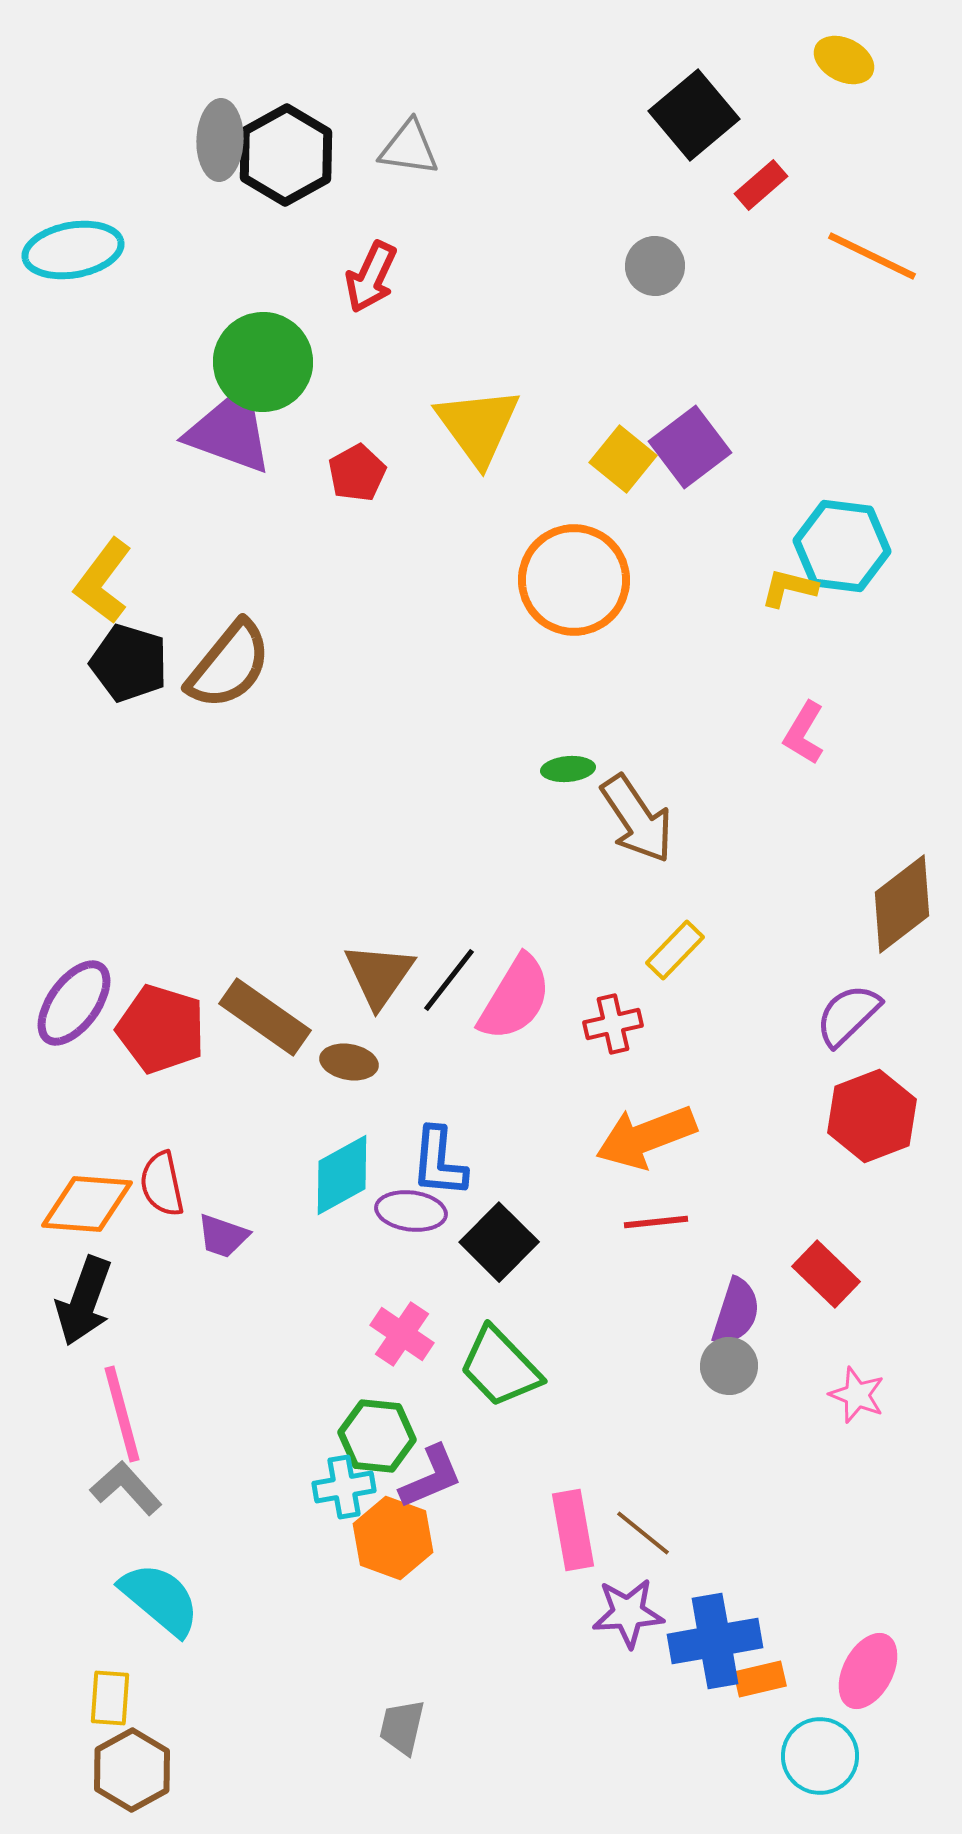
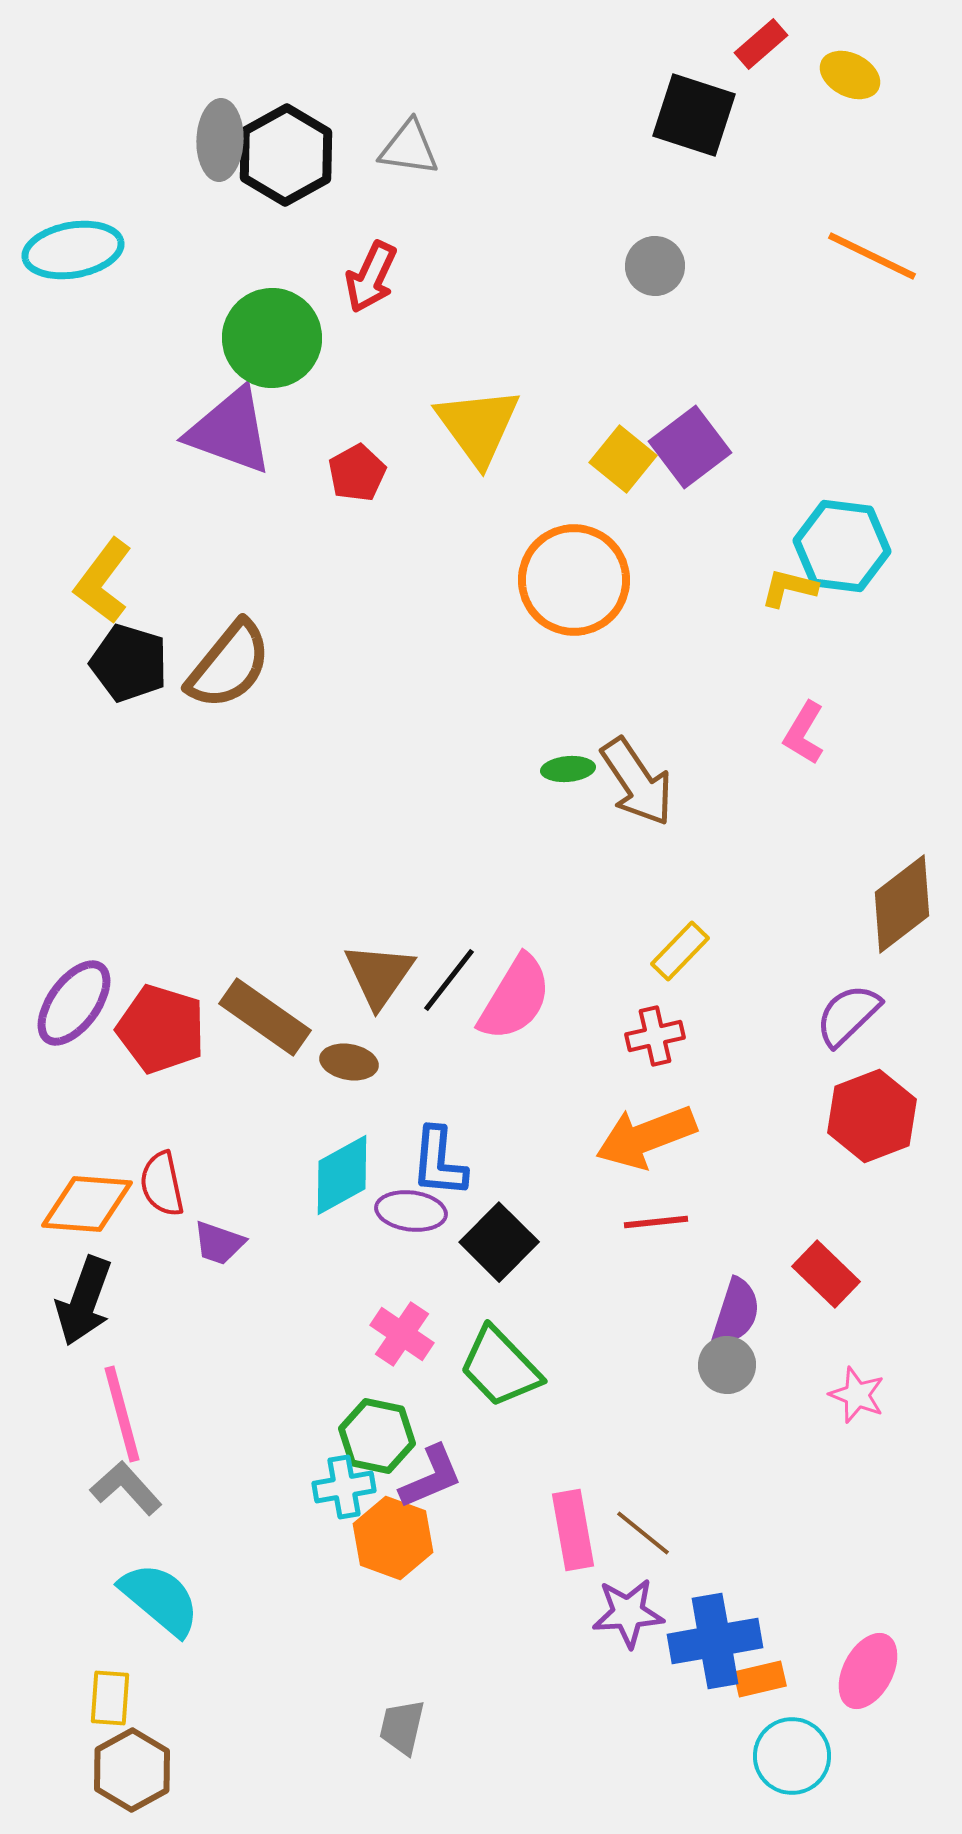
yellow ellipse at (844, 60): moved 6 px right, 15 px down
black square at (694, 115): rotated 32 degrees counterclockwise
red rectangle at (761, 185): moved 141 px up
green circle at (263, 362): moved 9 px right, 24 px up
brown arrow at (637, 819): moved 37 px up
yellow rectangle at (675, 950): moved 5 px right, 1 px down
red cross at (613, 1024): moved 42 px right, 12 px down
purple trapezoid at (223, 1236): moved 4 px left, 7 px down
gray circle at (729, 1366): moved 2 px left, 1 px up
green hexagon at (377, 1436): rotated 6 degrees clockwise
cyan circle at (820, 1756): moved 28 px left
